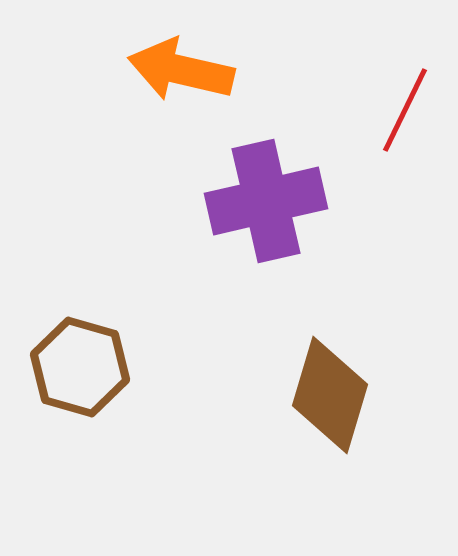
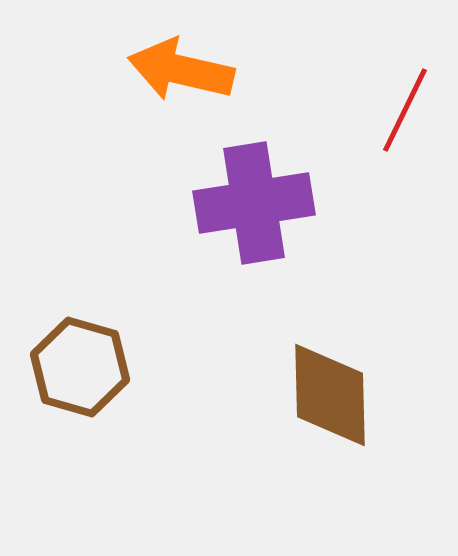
purple cross: moved 12 px left, 2 px down; rotated 4 degrees clockwise
brown diamond: rotated 18 degrees counterclockwise
